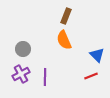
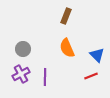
orange semicircle: moved 3 px right, 8 px down
